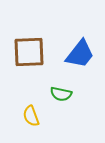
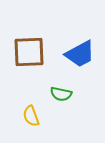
blue trapezoid: rotated 24 degrees clockwise
